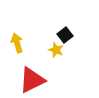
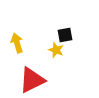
black square: rotated 28 degrees clockwise
